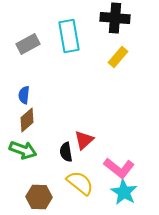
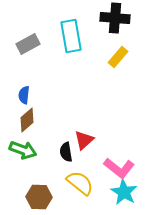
cyan rectangle: moved 2 px right
